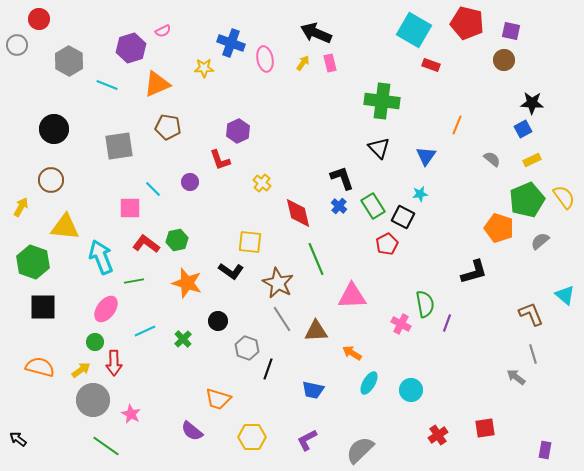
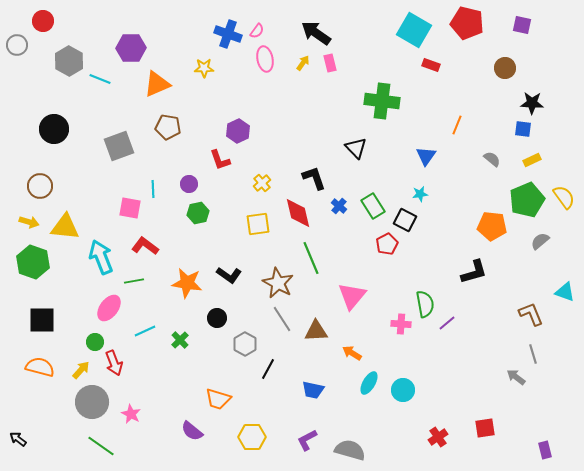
red circle at (39, 19): moved 4 px right, 2 px down
pink semicircle at (163, 31): moved 94 px right; rotated 28 degrees counterclockwise
purple square at (511, 31): moved 11 px right, 6 px up
black arrow at (316, 33): rotated 12 degrees clockwise
blue cross at (231, 43): moved 3 px left, 9 px up
purple hexagon at (131, 48): rotated 16 degrees clockwise
brown circle at (504, 60): moved 1 px right, 8 px down
cyan line at (107, 85): moved 7 px left, 6 px up
blue square at (523, 129): rotated 36 degrees clockwise
gray square at (119, 146): rotated 12 degrees counterclockwise
black triangle at (379, 148): moved 23 px left
black L-shape at (342, 178): moved 28 px left
brown circle at (51, 180): moved 11 px left, 6 px down
purple circle at (190, 182): moved 1 px left, 2 px down
yellow cross at (262, 183): rotated 12 degrees clockwise
cyan line at (153, 189): rotated 42 degrees clockwise
yellow arrow at (21, 207): moved 8 px right, 15 px down; rotated 78 degrees clockwise
pink square at (130, 208): rotated 10 degrees clockwise
black square at (403, 217): moved 2 px right, 3 px down
orange pentagon at (499, 228): moved 7 px left, 2 px up; rotated 12 degrees counterclockwise
green hexagon at (177, 240): moved 21 px right, 27 px up
yellow square at (250, 242): moved 8 px right, 18 px up; rotated 15 degrees counterclockwise
red L-shape at (146, 244): moved 1 px left, 2 px down
green line at (316, 259): moved 5 px left, 1 px up
black L-shape at (231, 271): moved 2 px left, 4 px down
orange star at (187, 283): rotated 8 degrees counterclockwise
cyan triangle at (565, 295): moved 3 px up; rotated 20 degrees counterclockwise
pink triangle at (352, 296): rotated 48 degrees counterclockwise
black square at (43, 307): moved 1 px left, 13 px down
pink ellipse at (106, 309): moved 3 px right, 1 px up
black circle at (218, 321): moved 1 px left, 3 px up
purple line at (447, 323): rotated 30 degrees clockwise
pink cross at (401, 324): rotated 24 degrees counterclockwise
green cross at (183, 339): moved 3 px left, 1 px down
gray hexagon at (247, 348): moved 2 px left, 4 px up; rotated 10 degrees clockwise
red arrow at (114, 363): rotated 20 degrees counterclockwise
black line at (268, 369): rotated 10 degrees clockwise
yellow arrow at (81, 370): rotated 12 degrees counterclockwise
cyan circle at (411, 390): moved 8 px left
gray circle at (93, 400): moved 1 px left, 2 px down
red cross at (438, 435): moved 2 px down
green line at (106, 446): moved 5 px left
gray semicircle at (360, 450): moved 10 px left; rotated 60 degrees clockwise
purple rectangle at (545, 450): rotated 24 degrees counterclockwise
